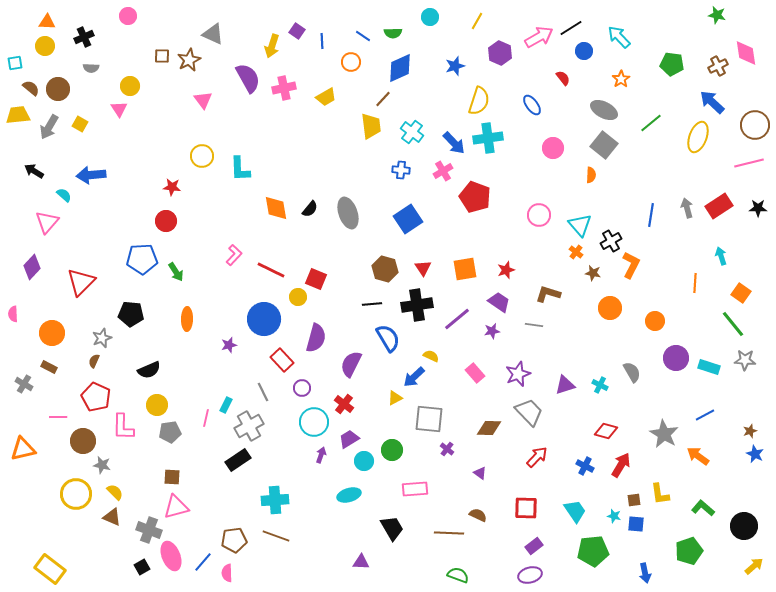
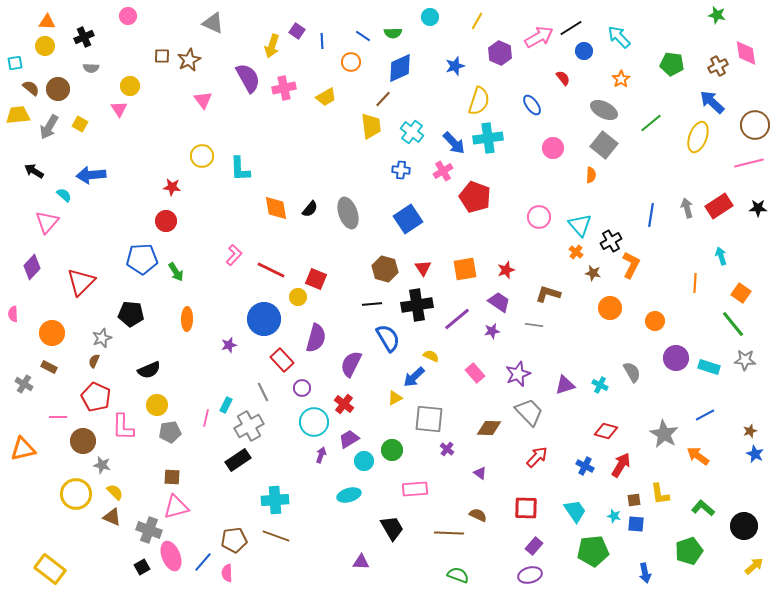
gray triangle at (213, 34): moved 11 px up
pink circle at (539, 215): moved 2 px down
purple rectangle at (534, 546): rotated 12 degrees counterclockwise
